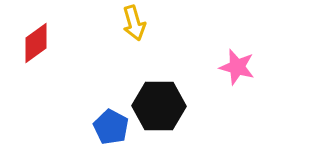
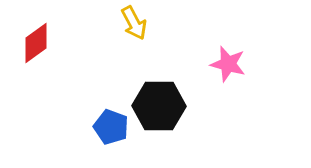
yellow arrow: rotated 12 degrees counterclockwise
pink star: moved 9 px left, 3 px up
blue pentagon: rotated 8 degrees counterclockwise
